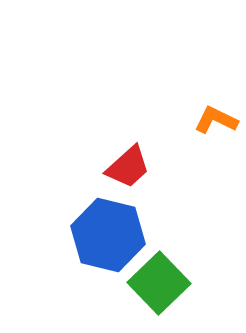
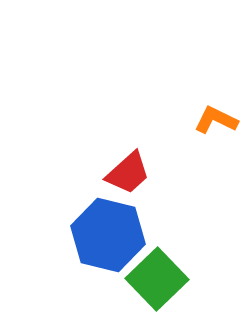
red trapezoid: moved 6 px down
green square: moved 2 px left, 4 px up
